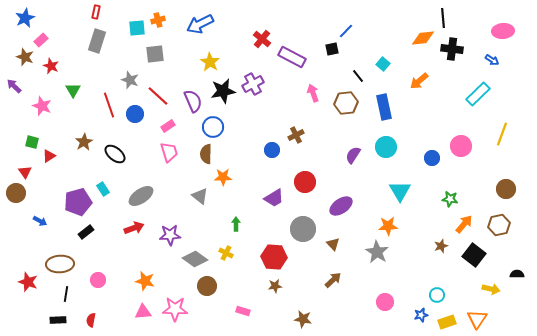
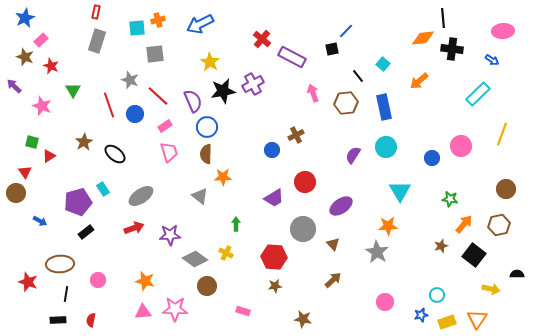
pink rectangle at (168, 126): moved 3 px left
blue circle at (213, 127): moved 6 px left
